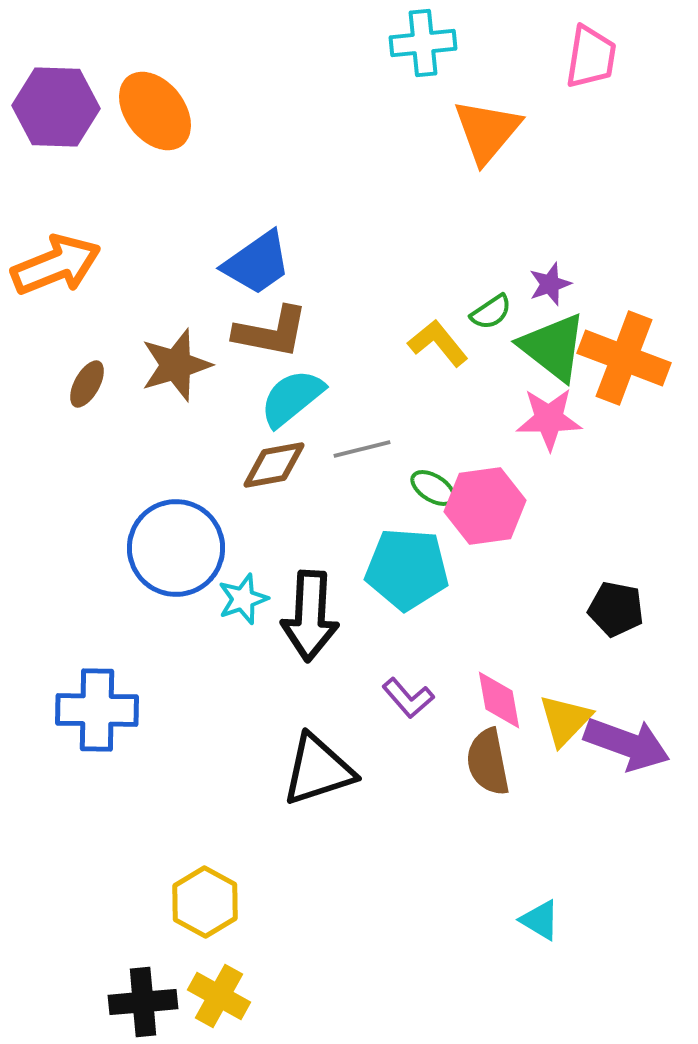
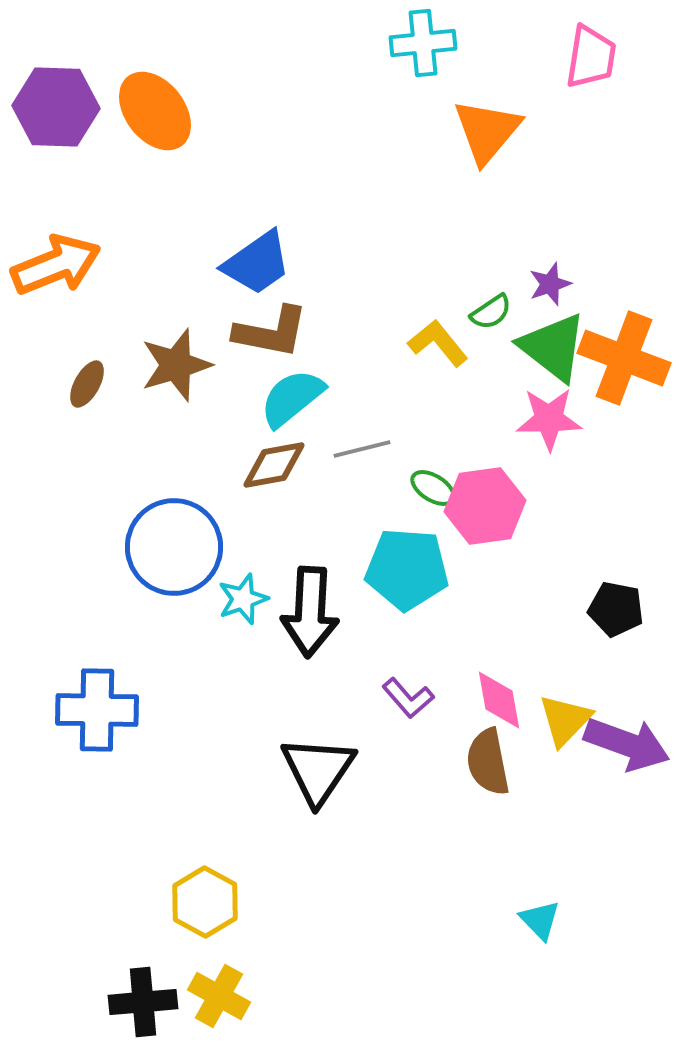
blue circle: moved 2 px left, 1 px up
black arrow: moved 4 px up
black triangle: rotated 38 degrees counterclockwise
cyan triangle: rotated 15 degrees clockwise
